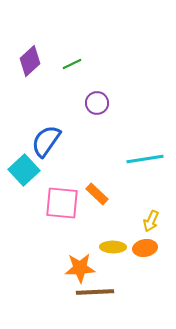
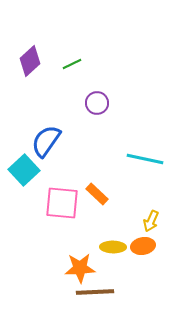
cyan line: rotated 21 degrees clockwise
orange ellipse: moved 2 px left, 2 px up
